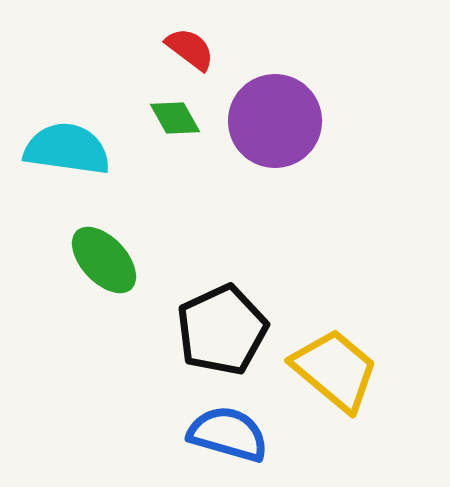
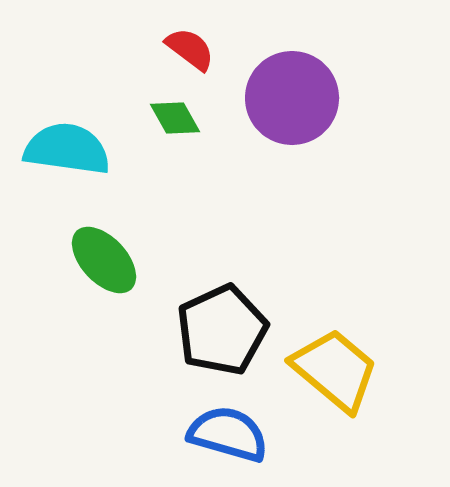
purple circle: moved 17 px right, 23 px up
